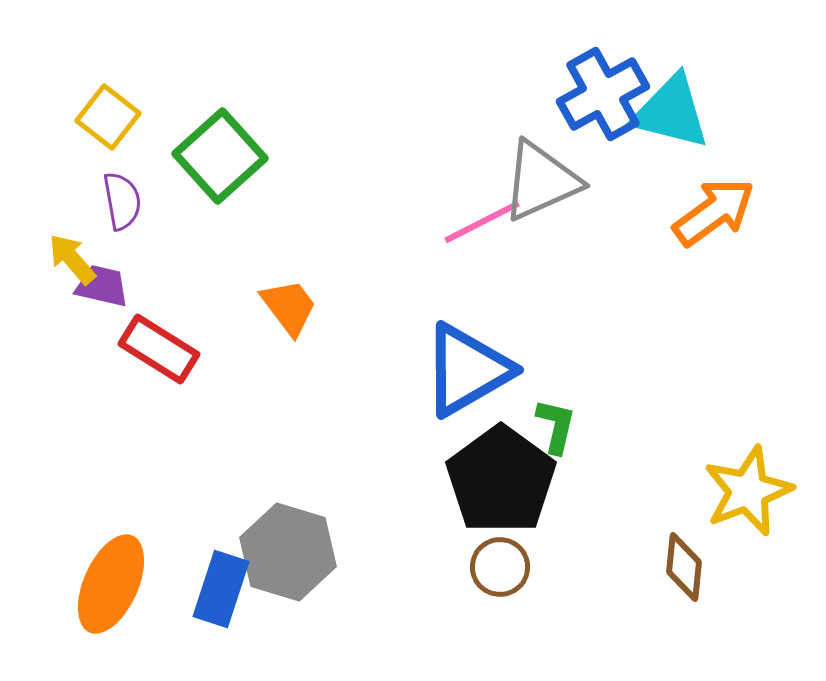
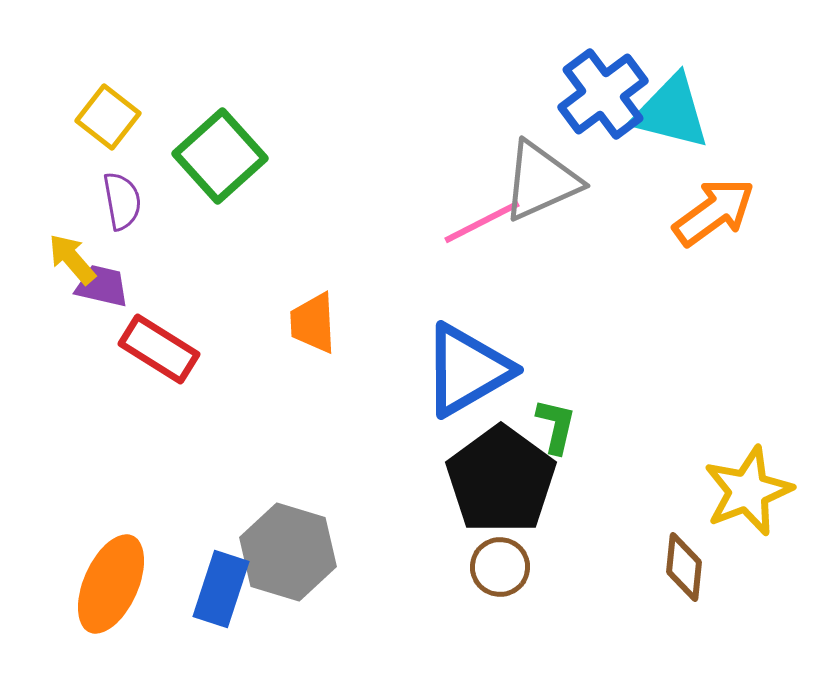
blue cross: rotated 8 degrees counterclockwise
orange trapezoid: moved 24 px right, 16 px down; rotated 146 degrees counterclockwise
